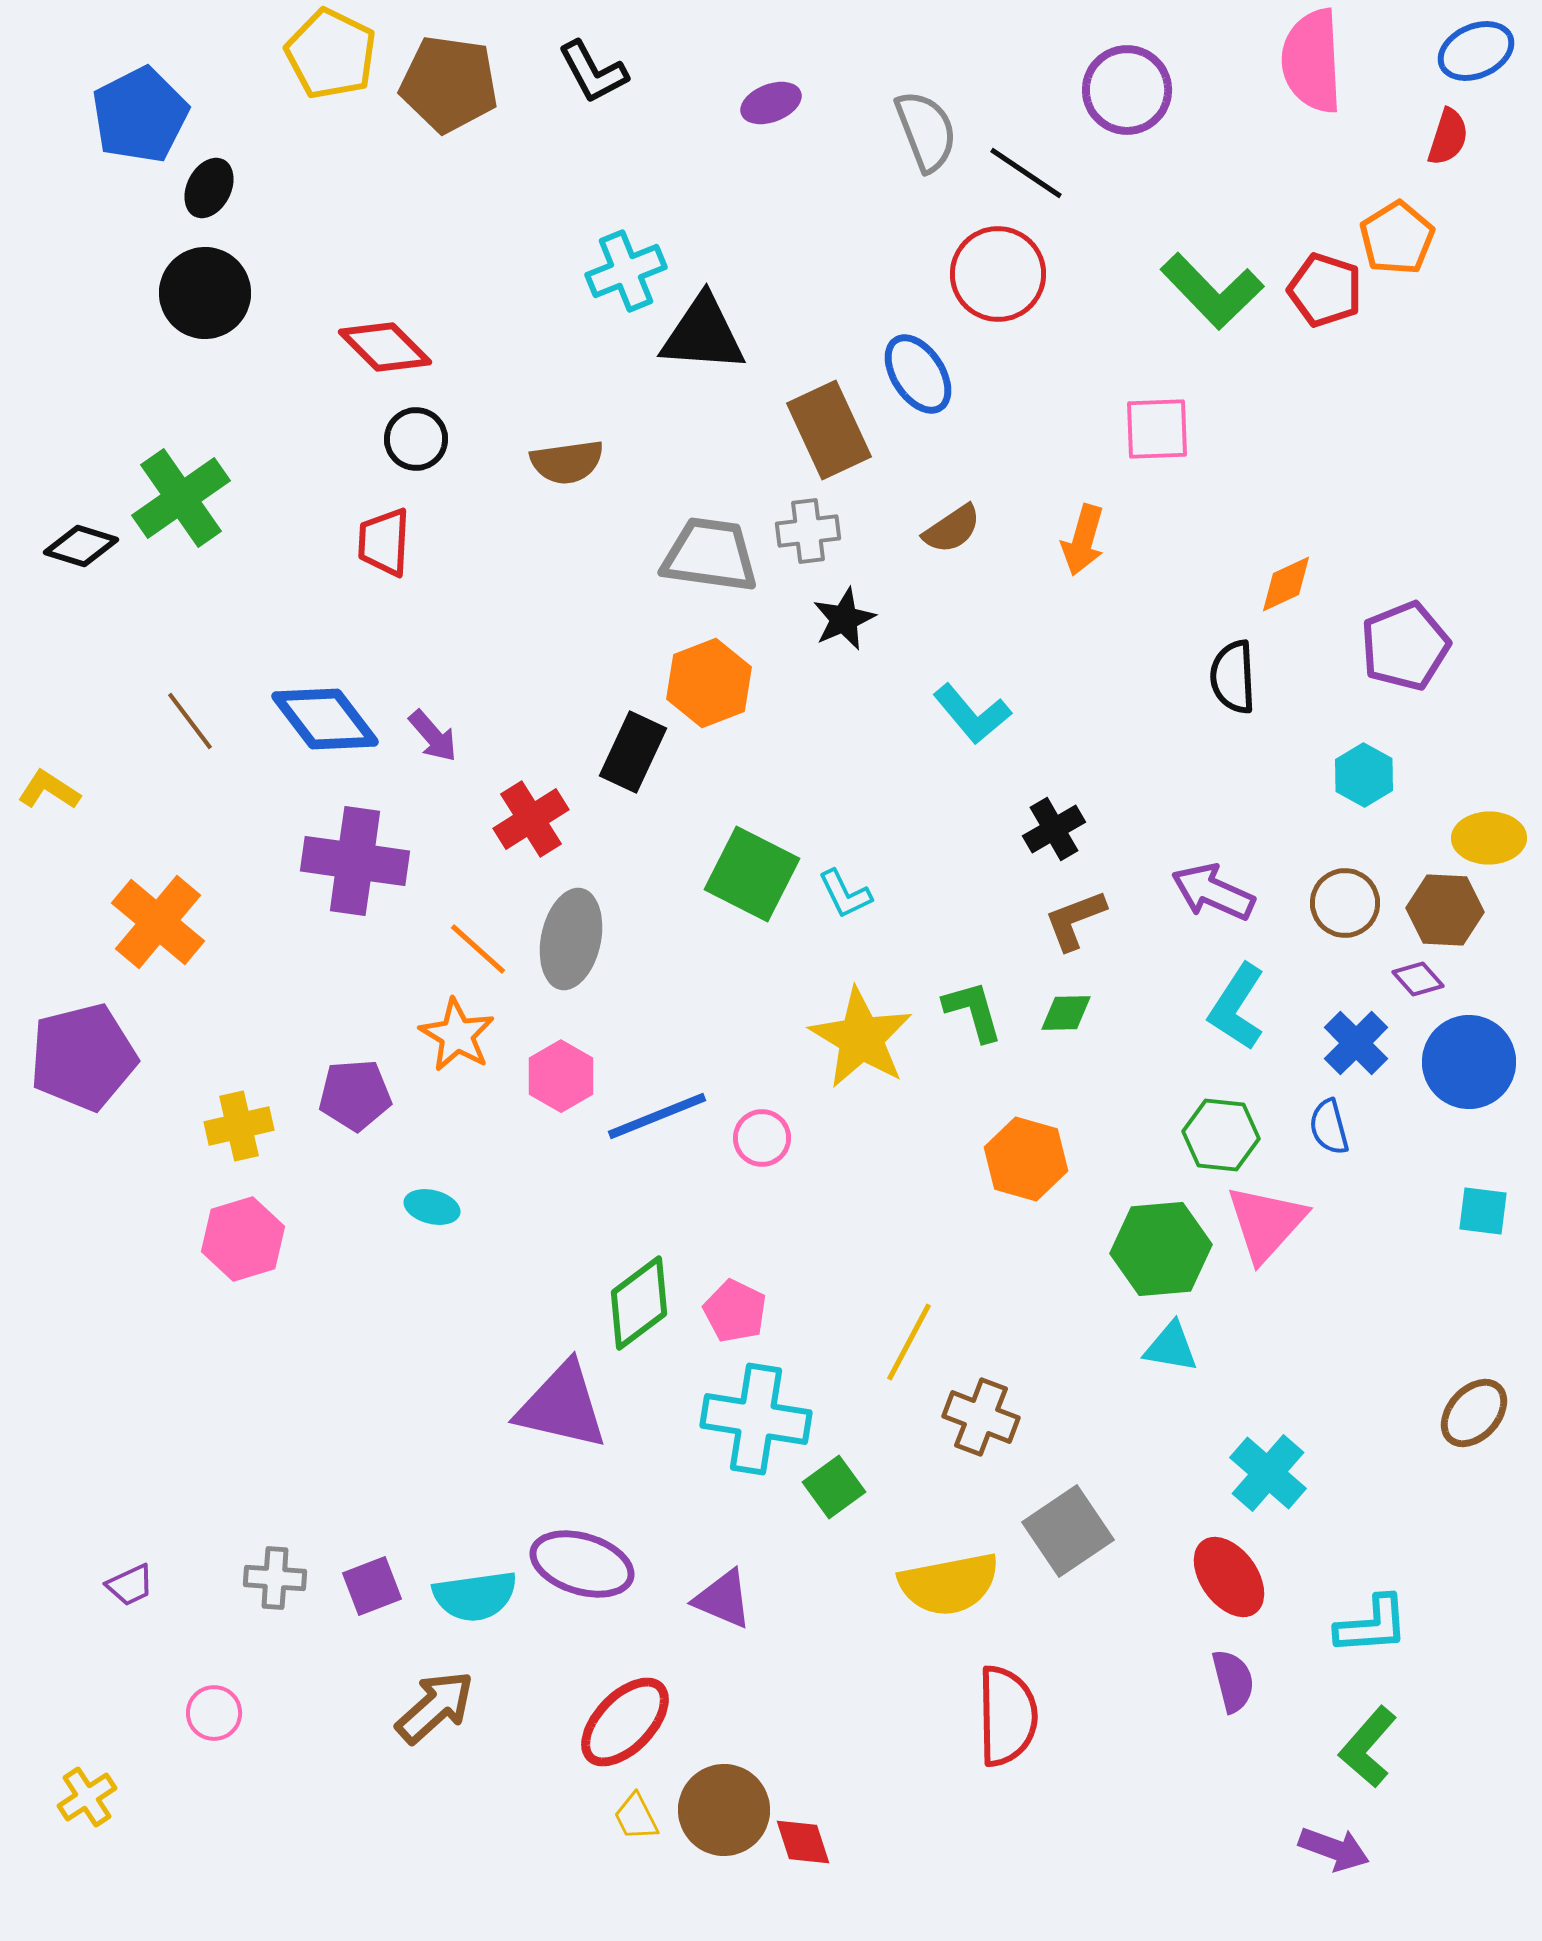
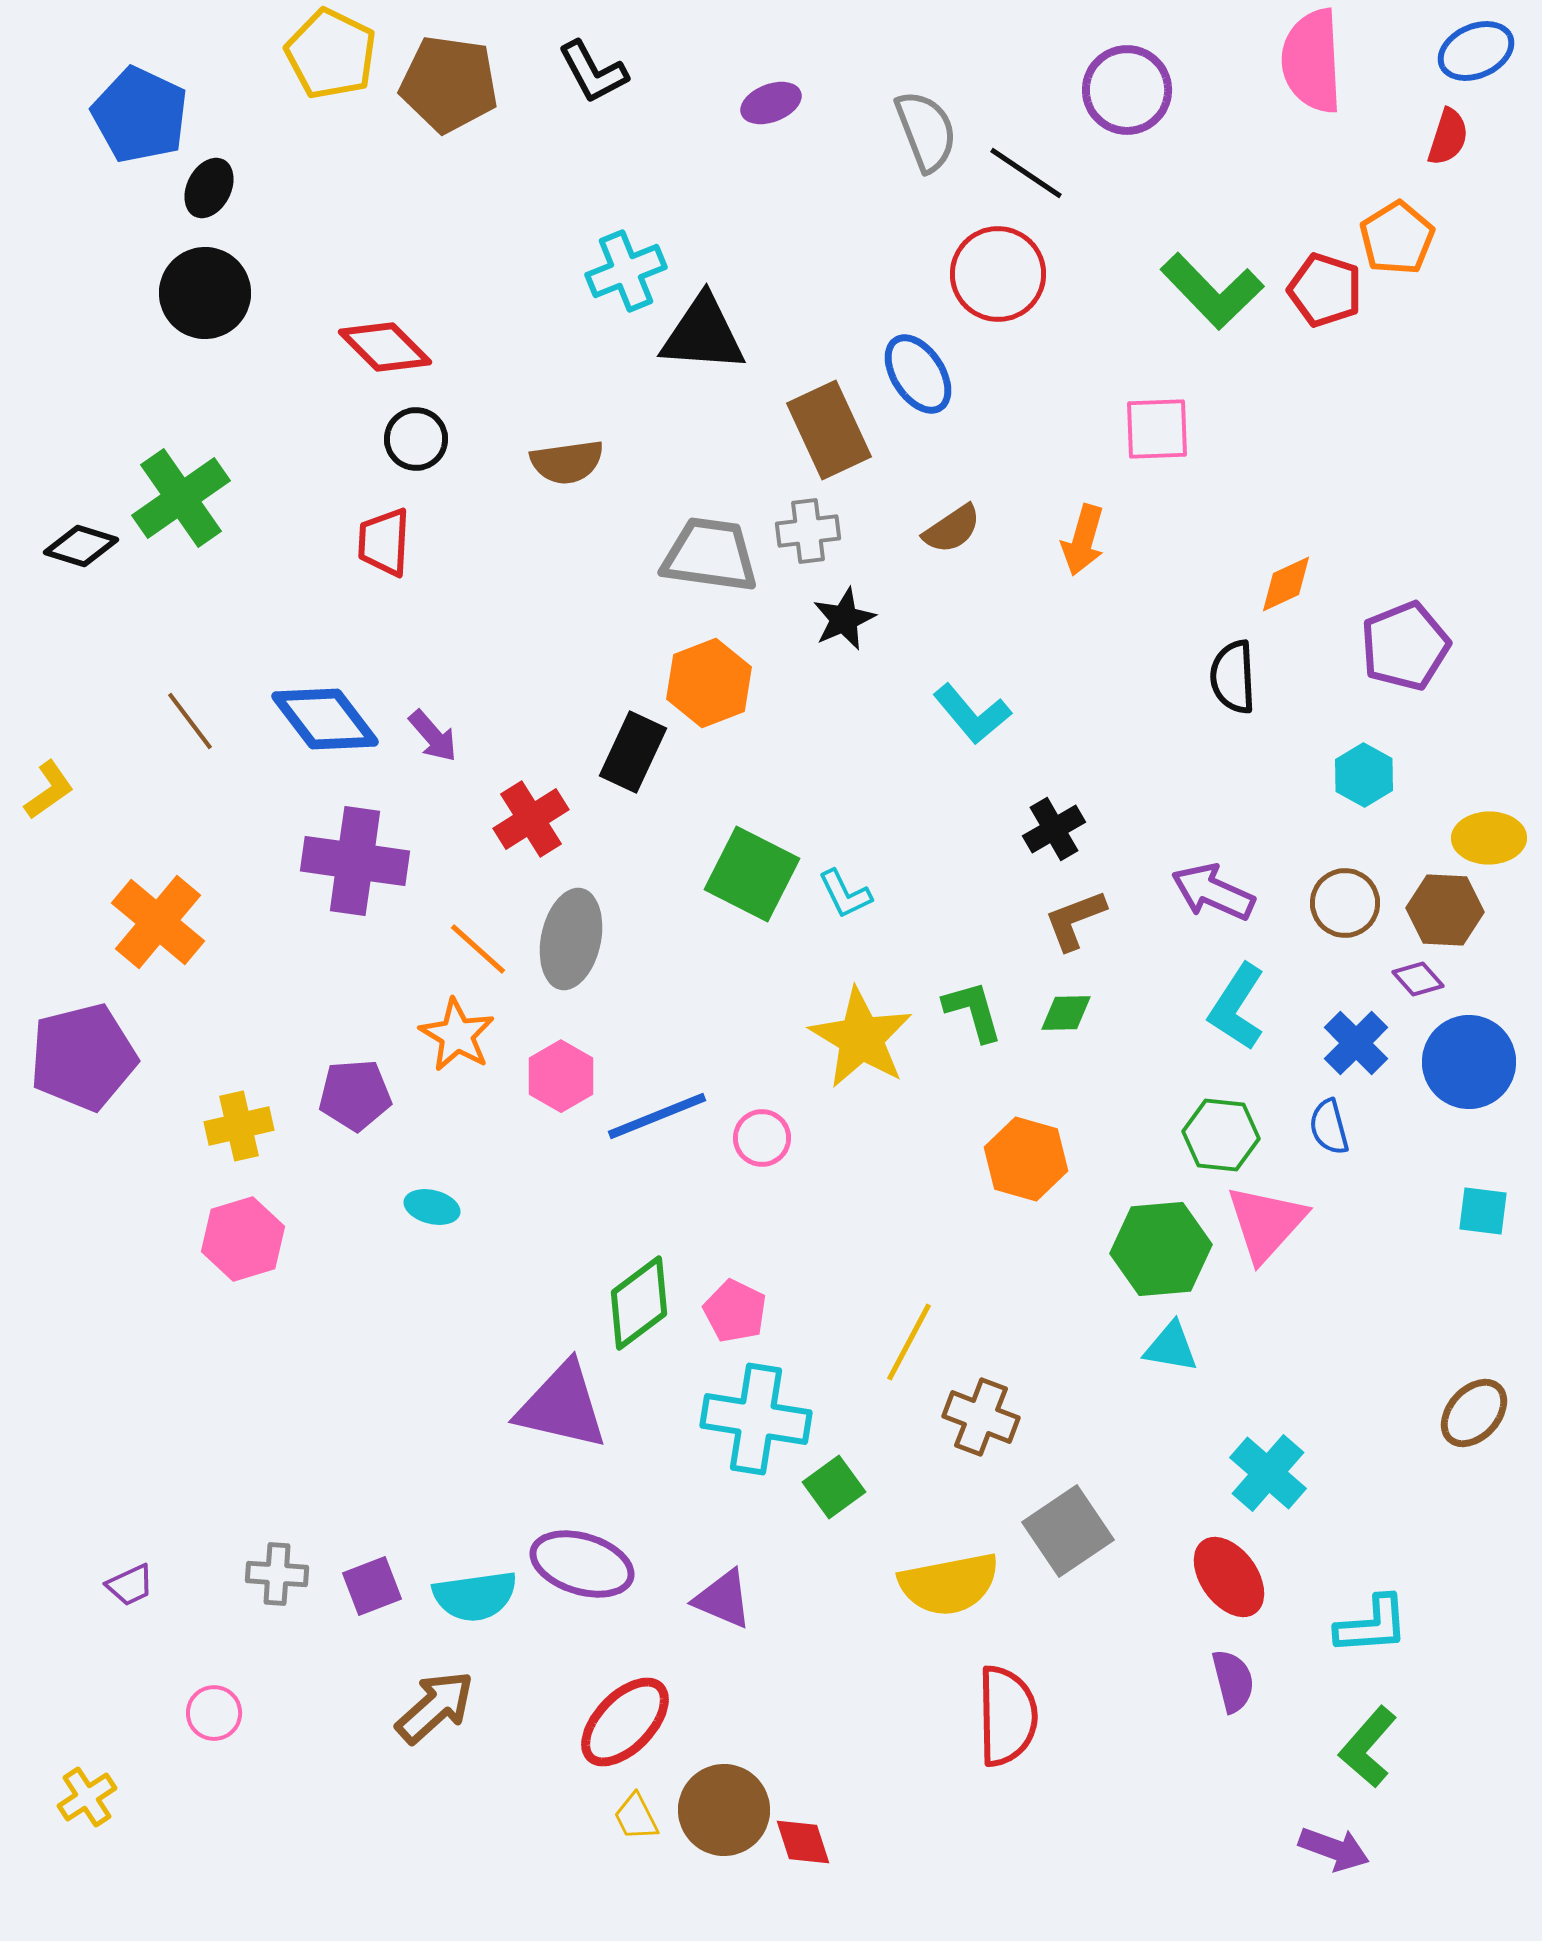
blue pentagon at (140, 115): rotated 20 degrees counterclockwise
yellow L-shape at (49, 790): rotated 112 degrees clockwise
gray cross at (275, 1578): moved 2 px right, 4 px up
